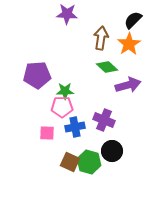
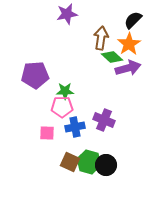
purple star: rotated 15 degrees counterclockwise
green diamond: moved 5 px right, 10 px up
purple pentagon: moved 2 px left
purple arrow: moved 17 px up
black circle: moved 6 px left, 14 px down
